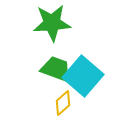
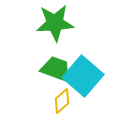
green star: moved 3 px right
yellow diamond: moved 1 px left, 2 px up
